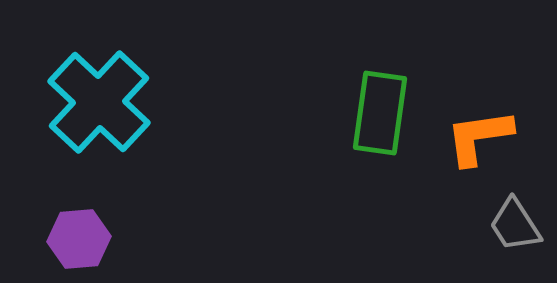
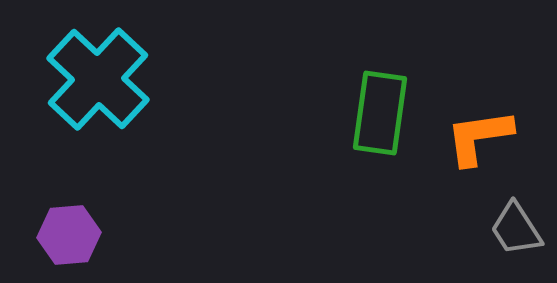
cyan cross: moved 1 px left, 23 px up
gray trapezoid: moved 1 px right, 4 px down
purple hexagon: moved 10 px left, 4 px up
